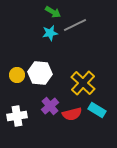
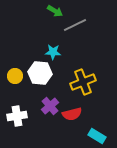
green arrow: moved 2 px right, 1 px up
cyan star: moved 3 px right, 19 px down; rotated 14 degrees clockwise
yellow circle: moved 2 px left, 1 px down
yellow cross: moved 1 px up; rotated 25 degrees clockwise
cyan rectangle: moved 26 px down
